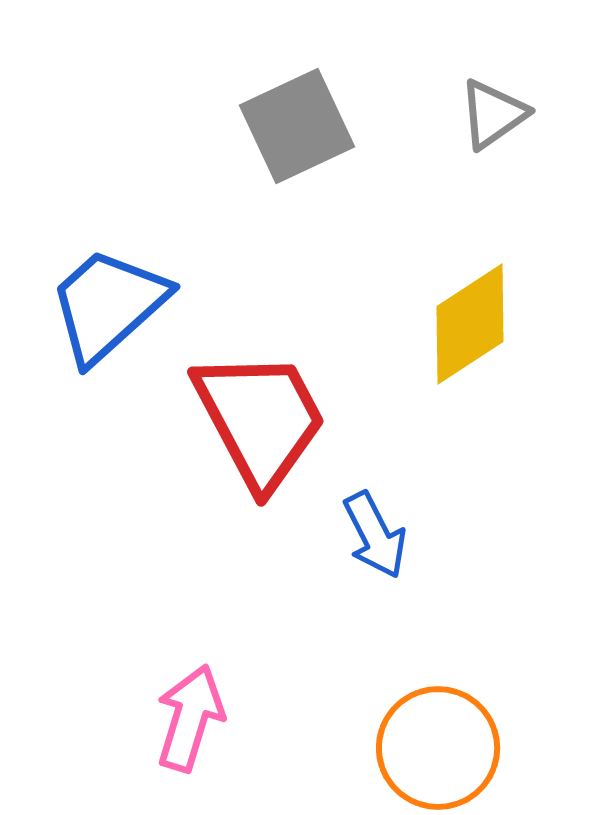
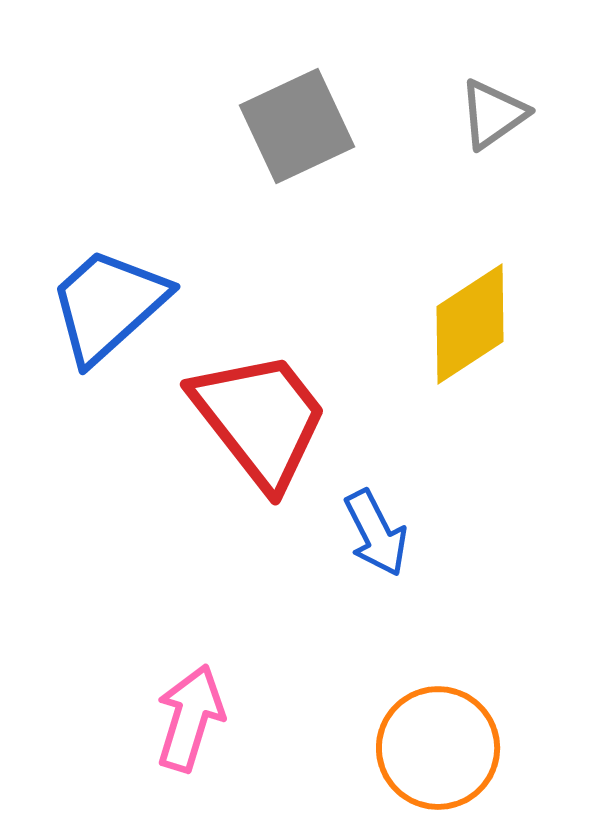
red trapezoid: rotated 10 degrees counterclockwise
blue arrow: moved 1 px right, 2 px up
